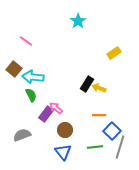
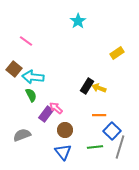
yellow rectangle: moved 3 px right
black rectangle: moved 2 px down
